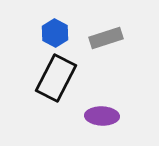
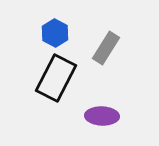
gray rectangle: moved 10 px down; rotated 40 degrees counterclockwise
